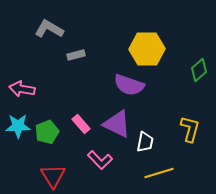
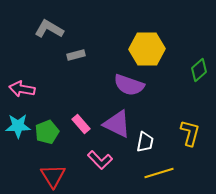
yellow L-shape: moved 4 px down
